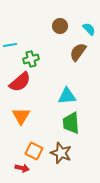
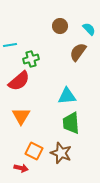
red semicircle: moved 1 px left, 1 px up
red arrow: moved 1 px left
